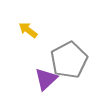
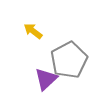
yellow arrow: moved 5 px right, 1 px down
